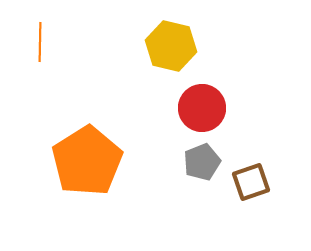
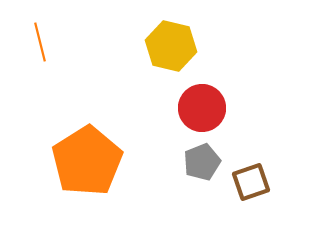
orange line: rotated 15 degrees counterclockwise
